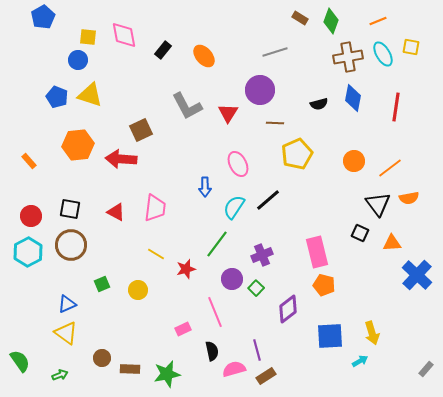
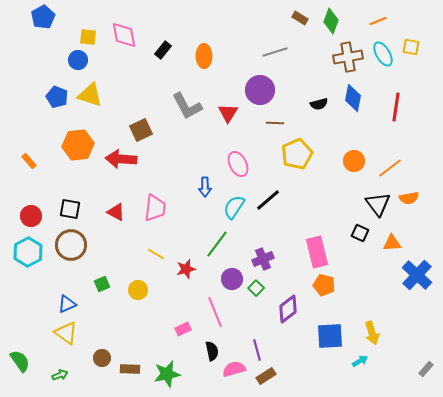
orange ellipse at (204, 56): rotated 40 degrees clockwise
purple cross at (262, 255): moved 1 px right, 4 px down
